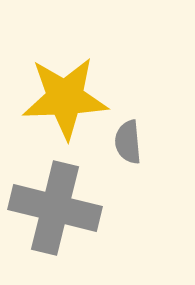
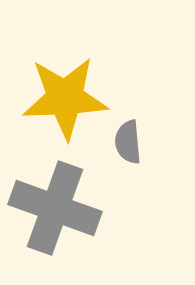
gray cross: rotated 6 degrees clockwise
